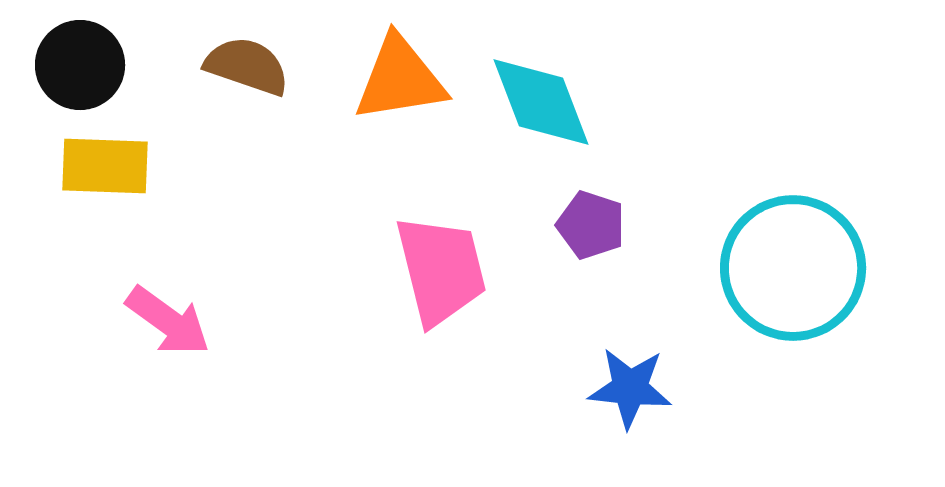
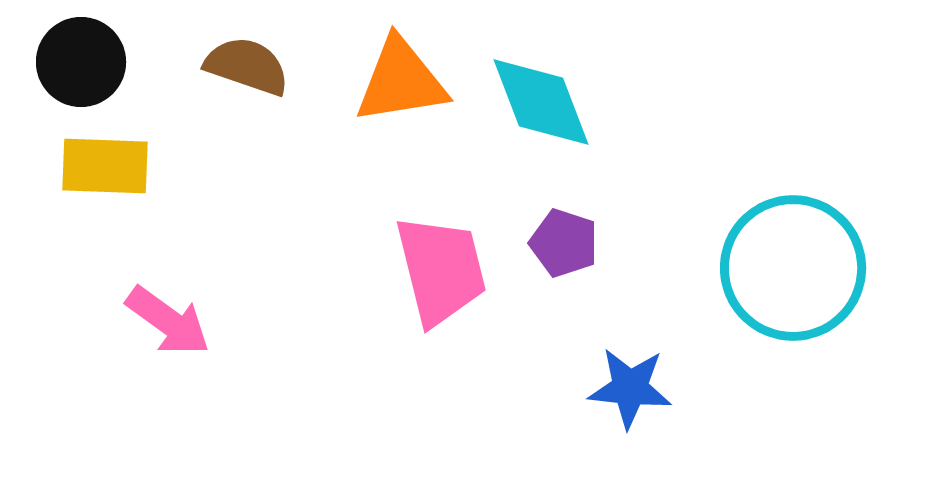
black circle: moved 1 px right, 3 px up
orange triangle: moved 1 px right, 2 px down
purple pentagon: moved 27 px left, 18 px down
